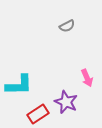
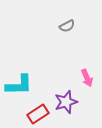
purple star: rotated 30 degrees clockwise
